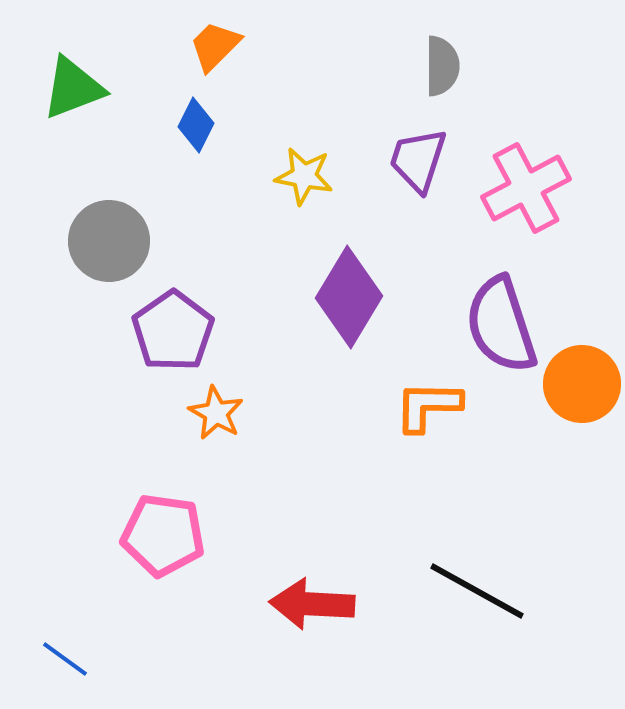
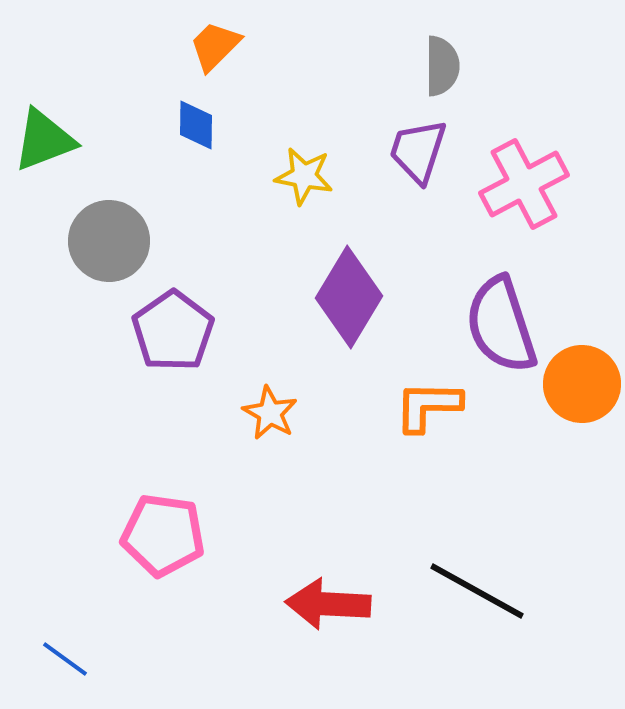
green triangle: moved 29 px left, 52 px down
blue diamond: rotated 26 degrees counterclockwise
purple trapezoid: moved 9 px up
pink cross: moved 2 px left, 4 px up
orange star: moved 54 px right
red arrow: moved 16 px right
